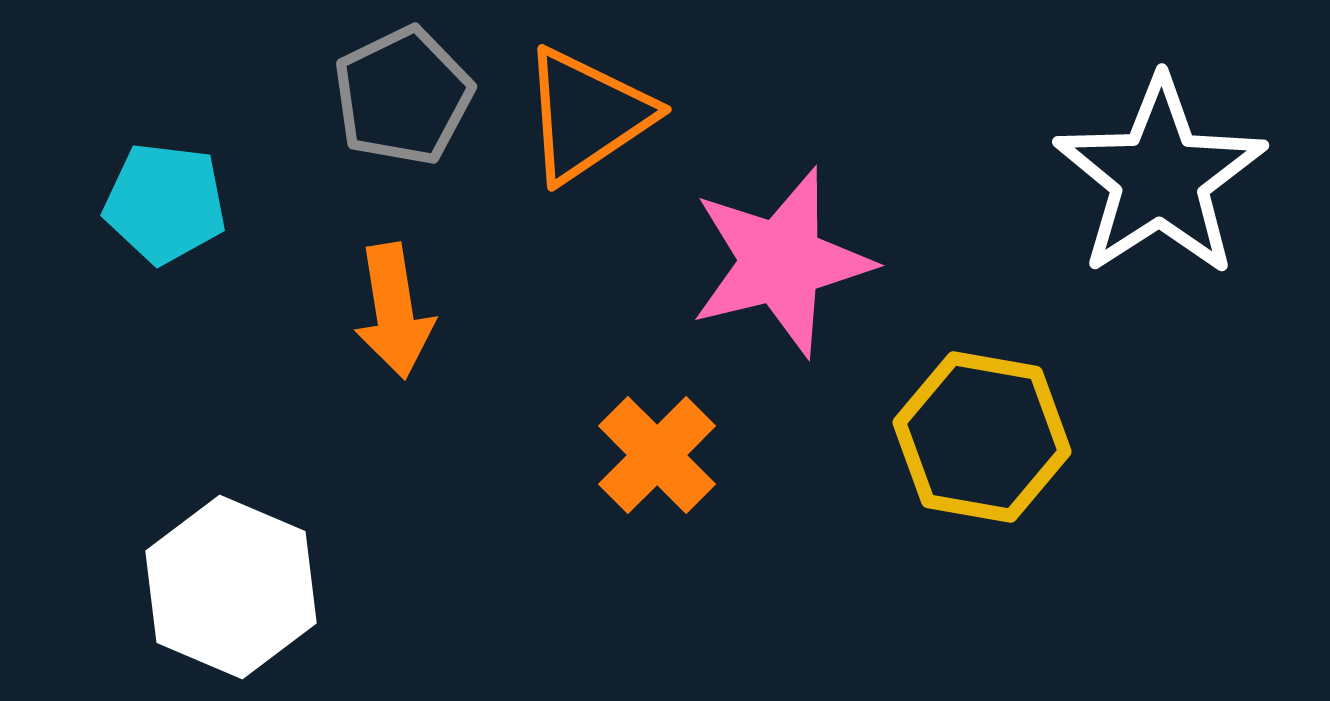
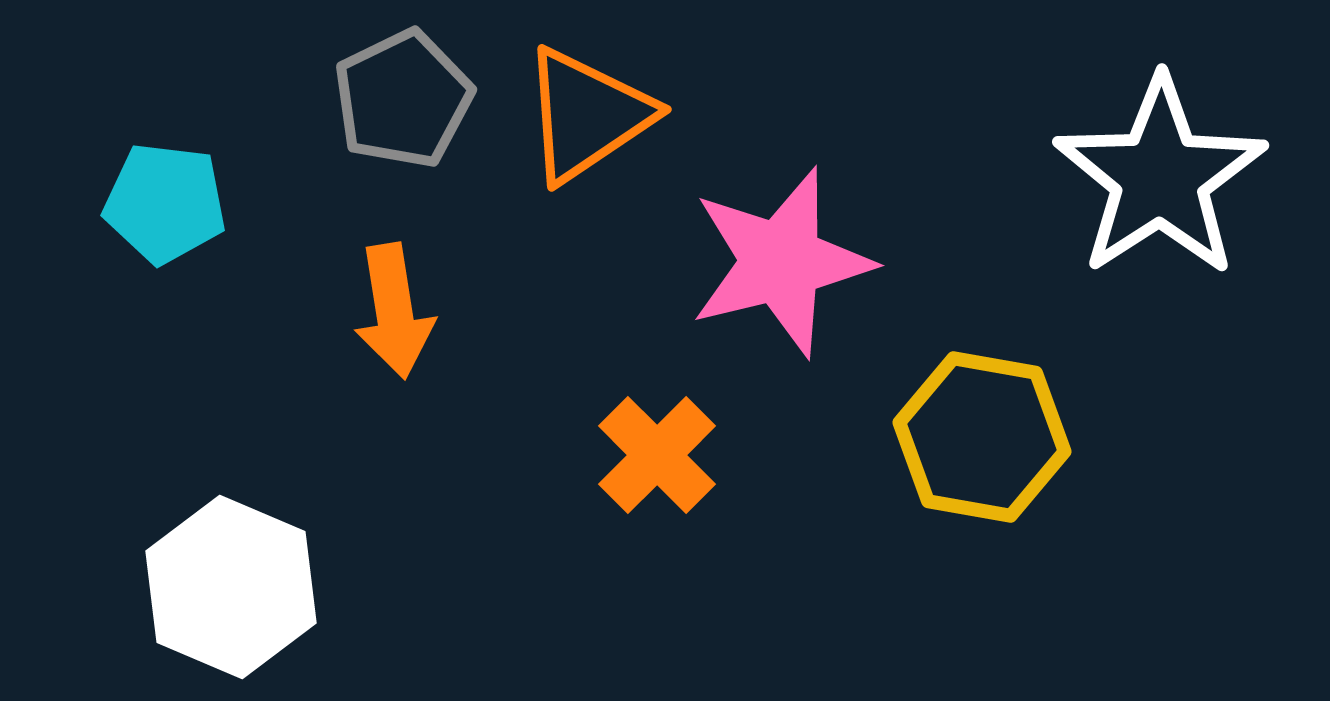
gray pentagon: moved 3 px down
